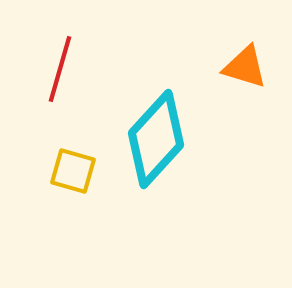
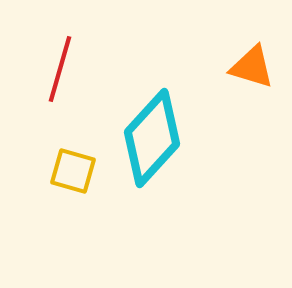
orange triangle: moved 7 px right
cyan diamond: moved 4 px left, 1 px up
